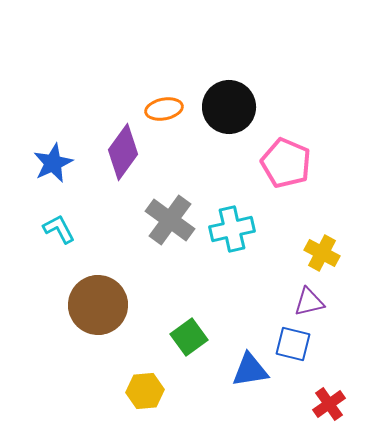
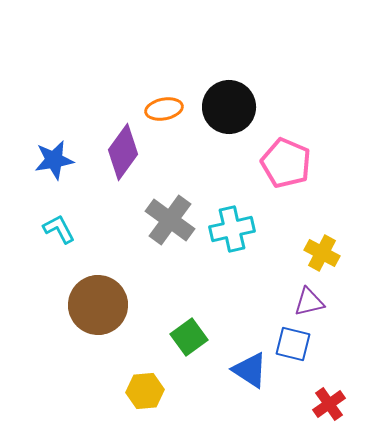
blue star: moved 1 px right, 3 px up; rotated 15 degrees clockwise
blue triangle: rotated 42 degrees clockwise
